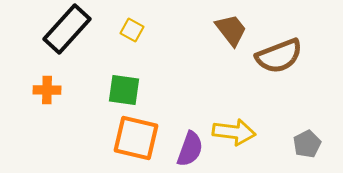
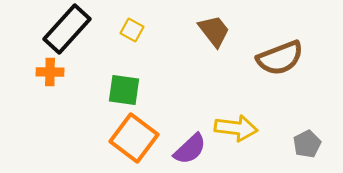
brown trapezoid: moved 17 px left, 1 px down
brown semicircle: moved 1 px right, 2 px down
orange cross: moved 3 px right, 18 px up
yellow arrow: moved 2 px right, 4 px up
orange square: moved 2 px left; rotated 24 degrees clockwise
purple semicircle: rotated 27 degrees clockwise
